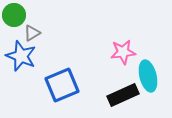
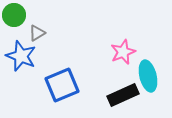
gray triangle: moved 5 px right
pink star: rotated 15 degrees counterclockwise
